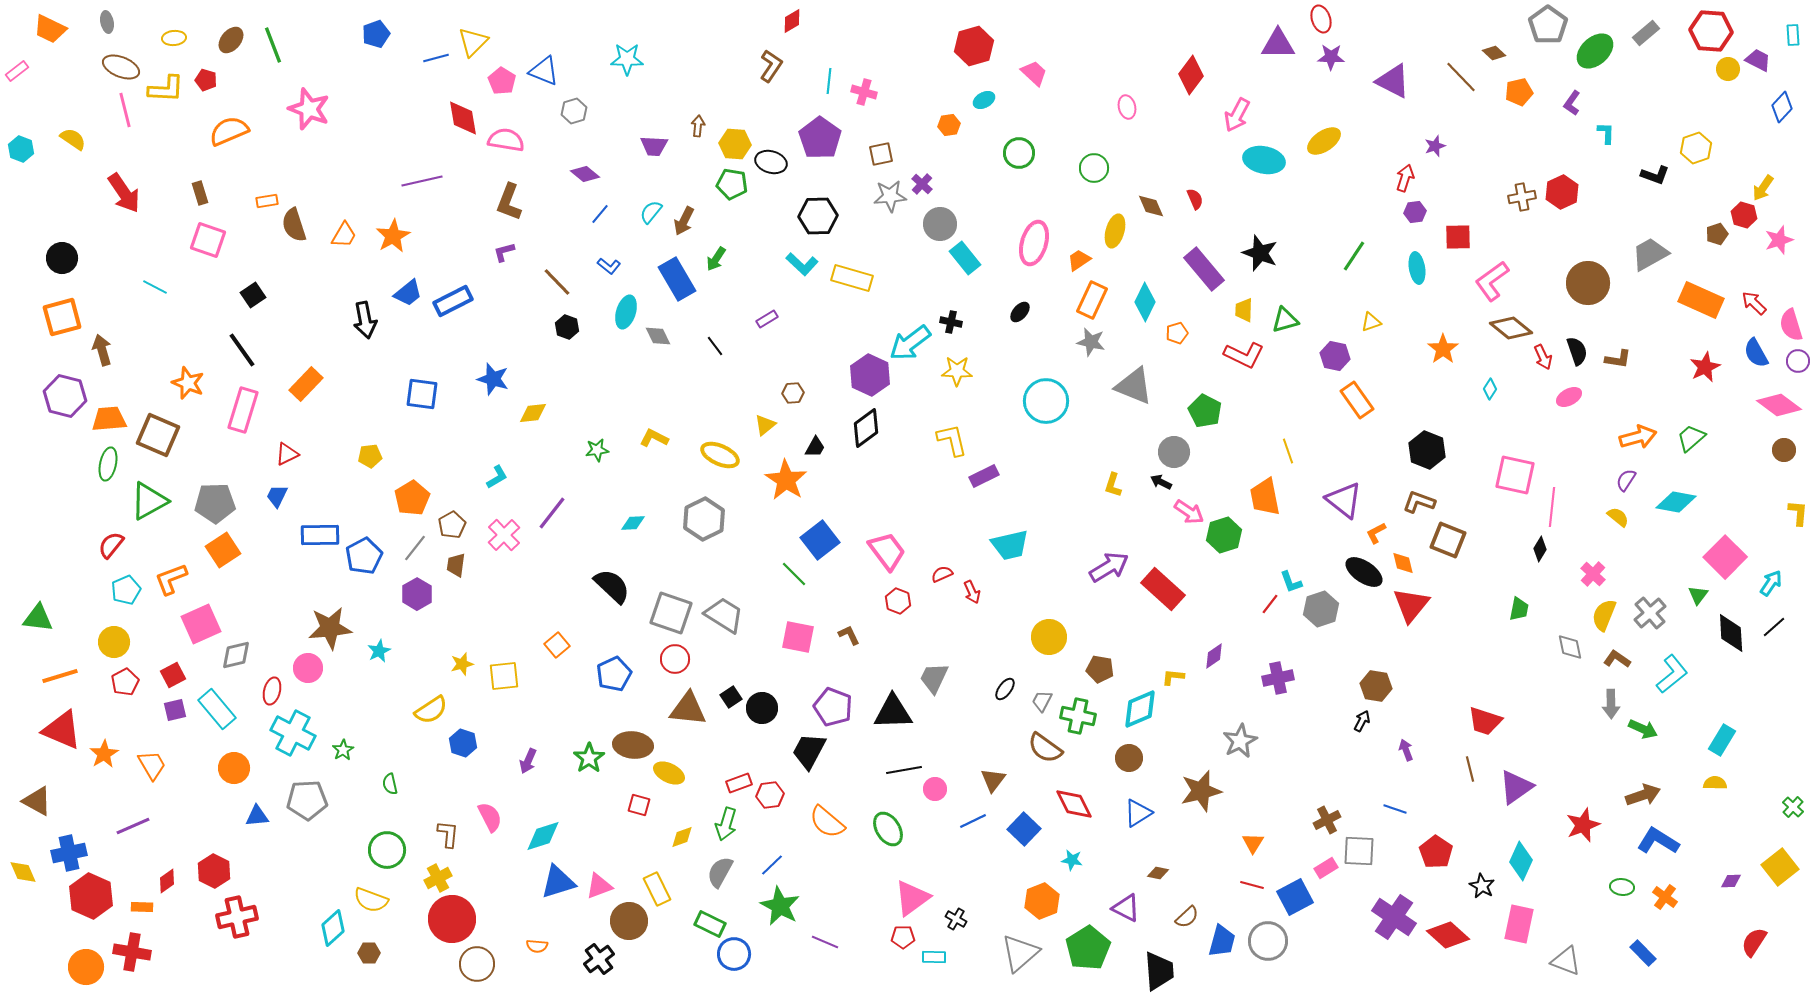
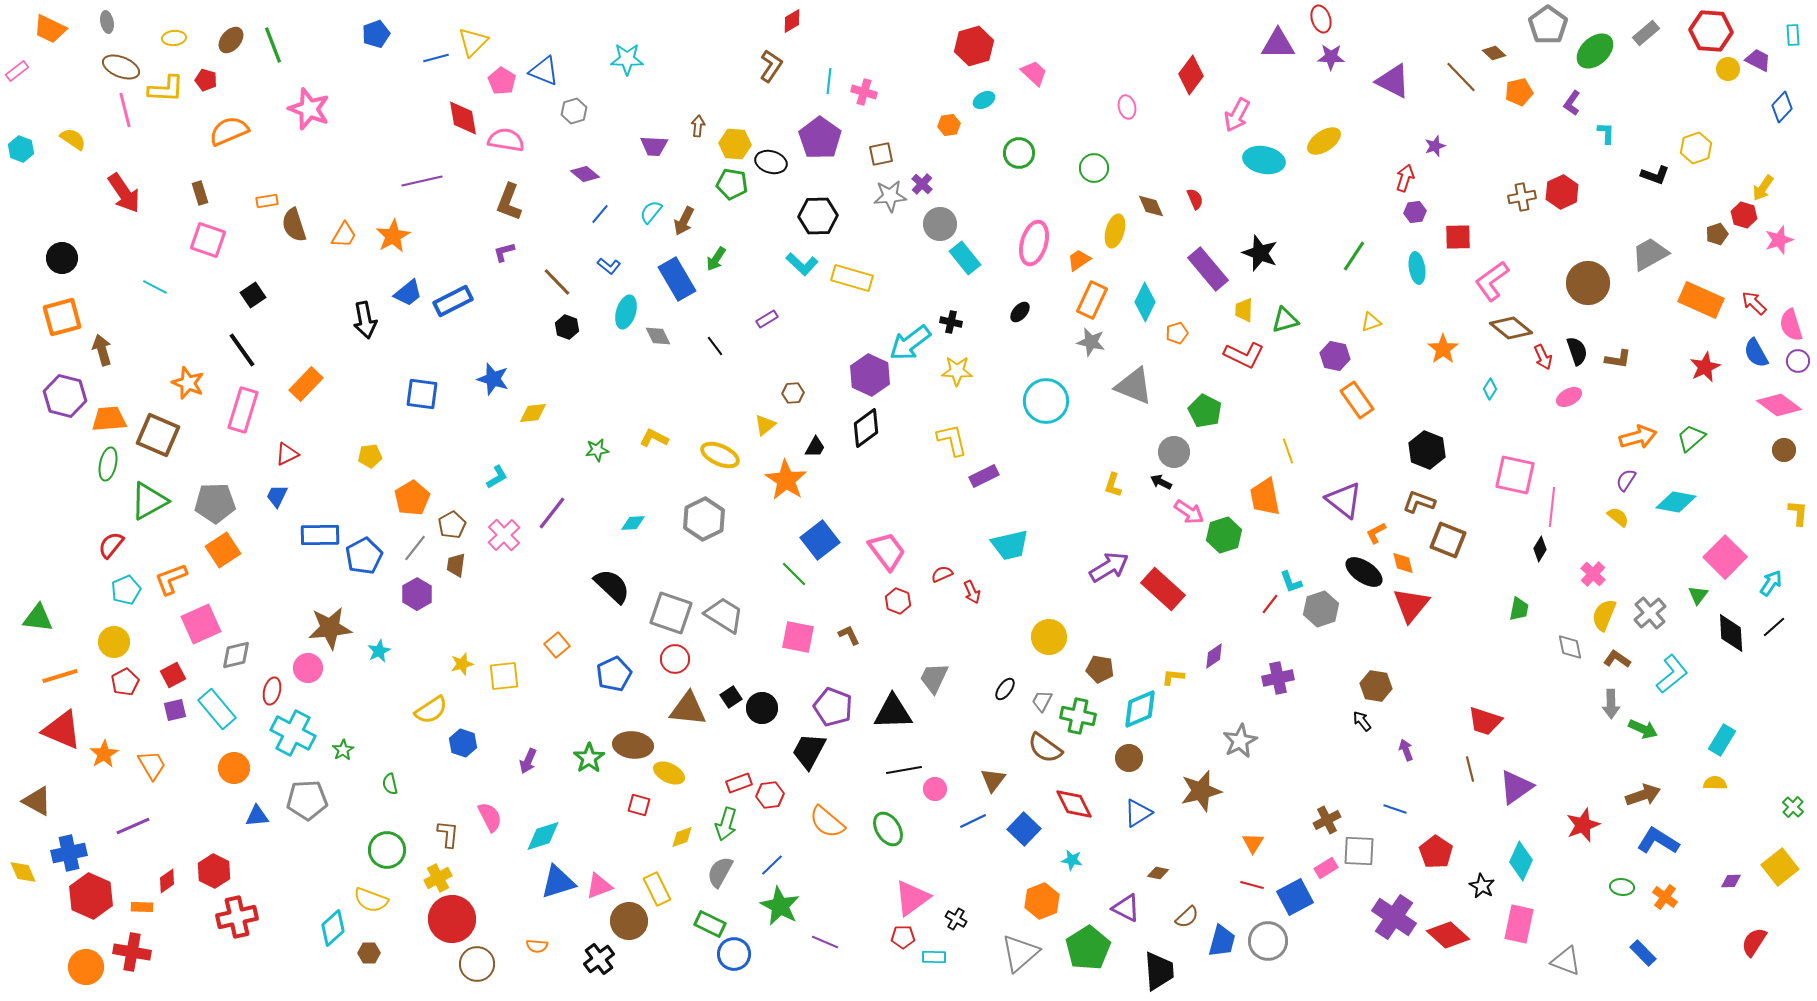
purple rectangle at (1204, 269): moved 4 px right
black arrow at (1362, 721): rotated 65 degrees counterclockwise
